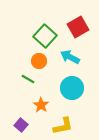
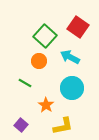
red square: rotated 25 degrees counterclockwise
green line: moved 3 px left, 4 px down
orange star: moved 5 px right
